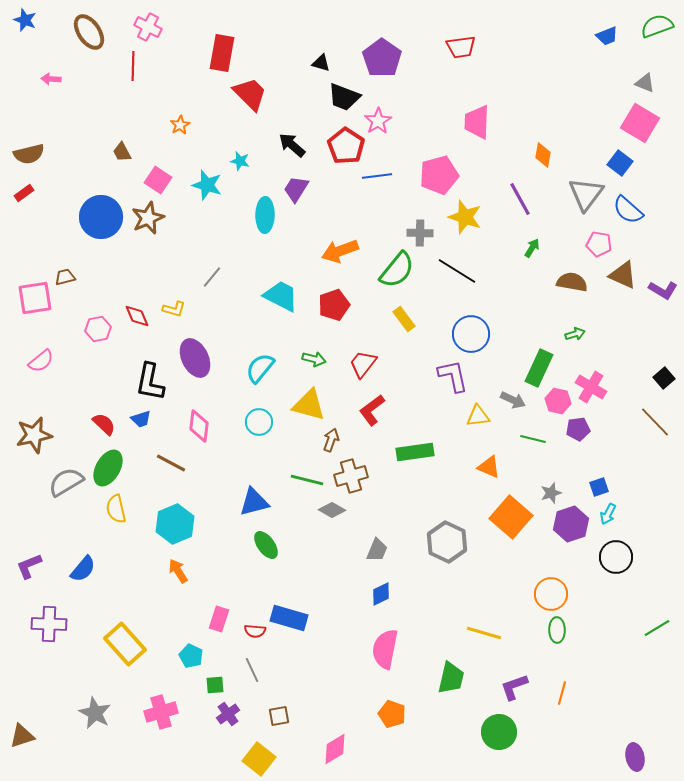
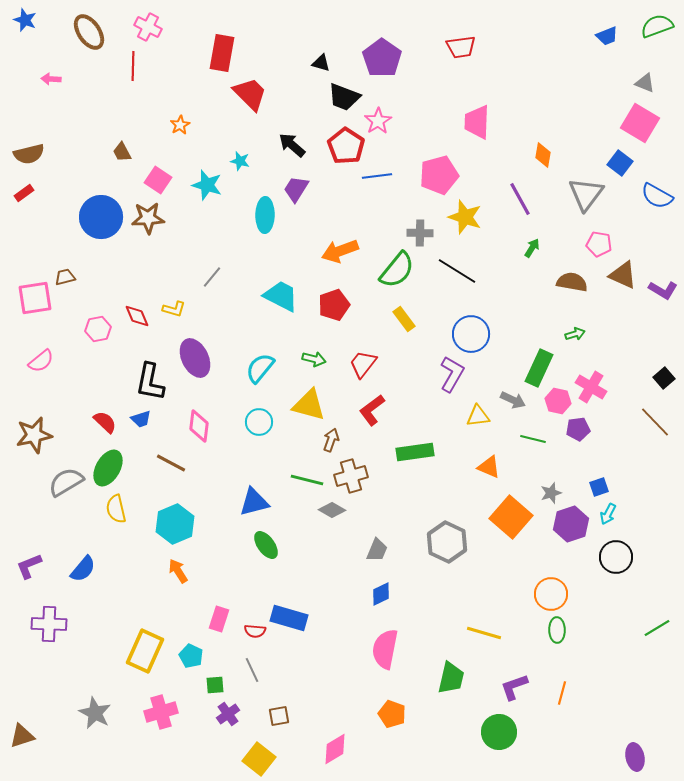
blue semicircle at (628, 210): moved 29 px right, 14 px up; rotated 12 degrees counterclockwise
brown star at (148, 218): rotated 20 degrees clockwise
purple L-shape at (453, 376): moved 1 px left, 2 px up; rotated 42 degrees clockwise
red semicircle at (104, 424): moved 1 px right, 2 px up
yellow rectangle at (125, 644): moved 20 px right, 7 px down; rotated 66 degrees clockwise
